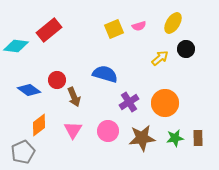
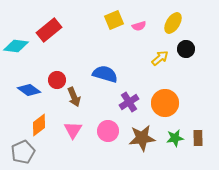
yellow square: moved 9 px up
